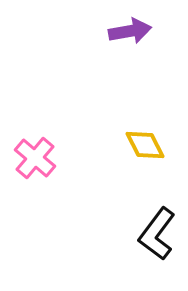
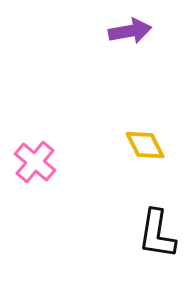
pink cross: moved 4 px down
black L-shape: rotated 28 degrees counterclockwise
